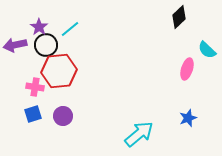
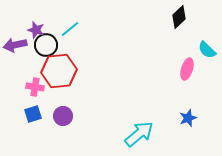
purple star: moved 3 px left, 3 px down; rotated 18 degrees counterclockwise
